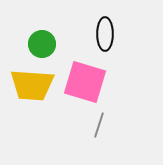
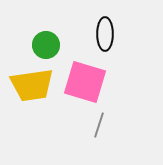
green circle: moved 4 px right, 1 px down
yellow trapezoid: rotated 12 degrees counterclockwise
